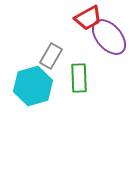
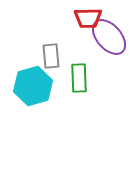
red trapezoid: rotated 28 degrees clockwise
gray rectangle: rotated 35 degrees counterclockwise
